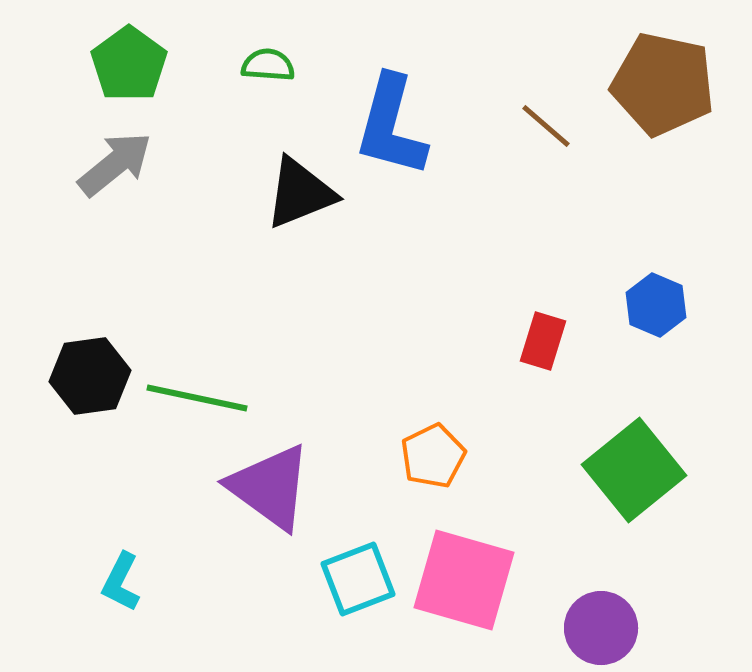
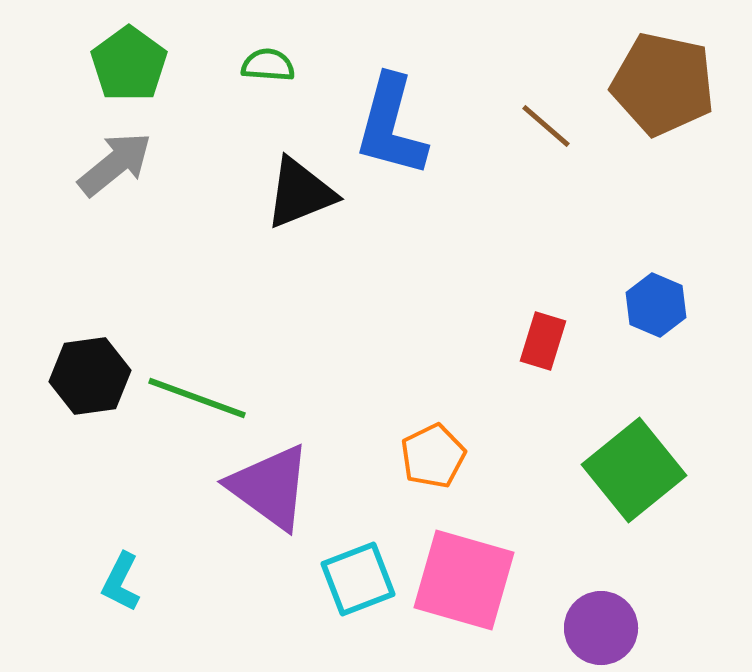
green line: rotated 8 degrees clockwise
